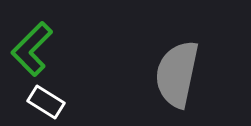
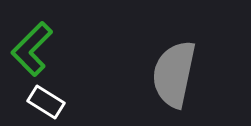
gray semicircle: moved 3 px left
